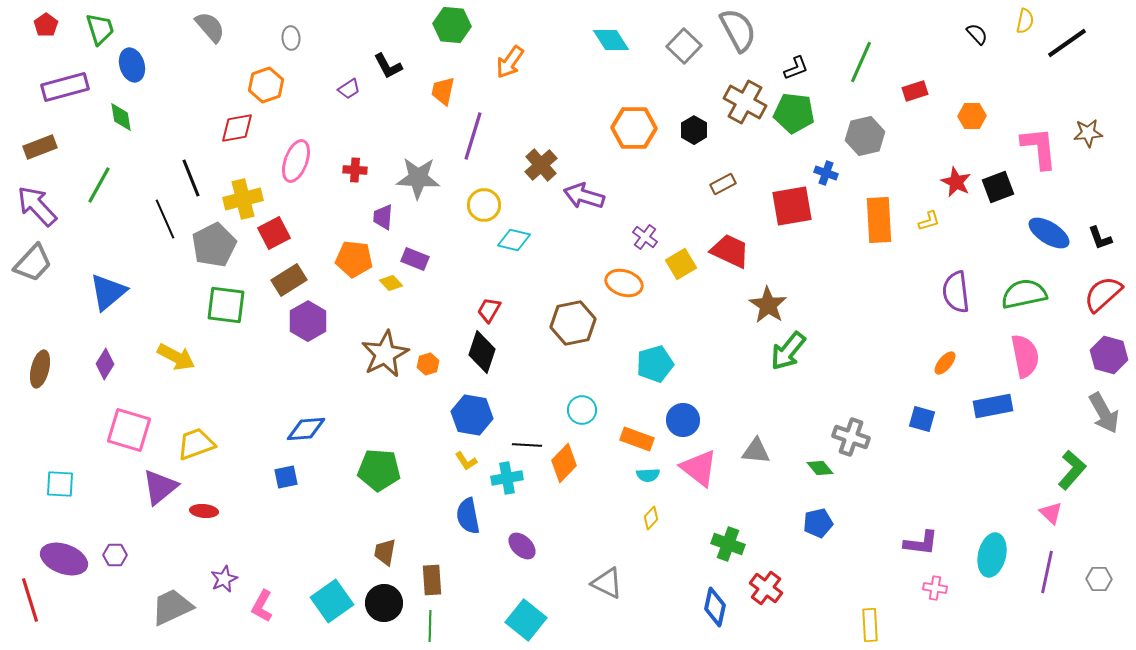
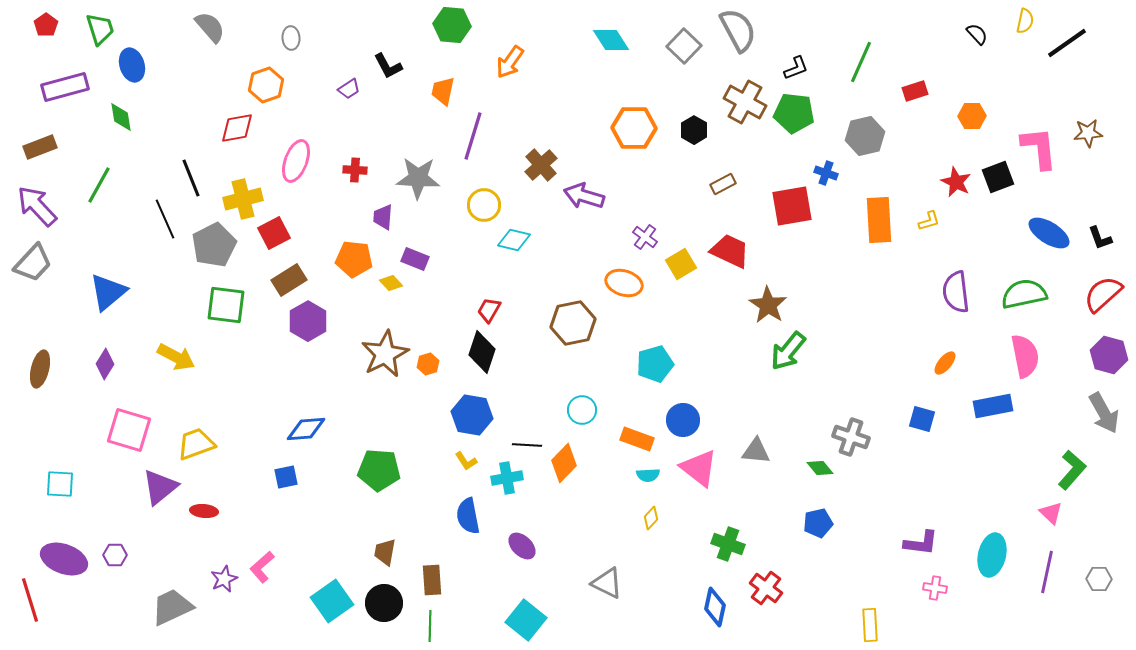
black square at (998, 187): moved 10 px up
pink L-shape at (262, 606): moved 39 px up; rotated 20 degrees clockwise
